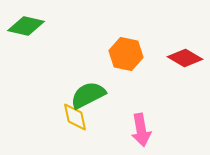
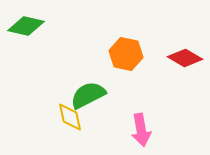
yellow diamond: moved 5 px left
